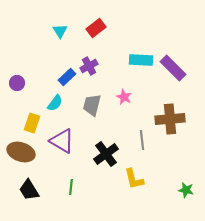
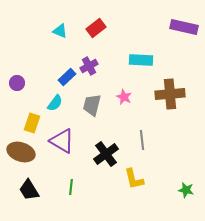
cyan triangle: rotated 35 degrees counterclockwise
purple rectangle: moved 11 px right, 41 px up; rotated 32 degrees counterclockwise
brown cross: moved 25 px up
